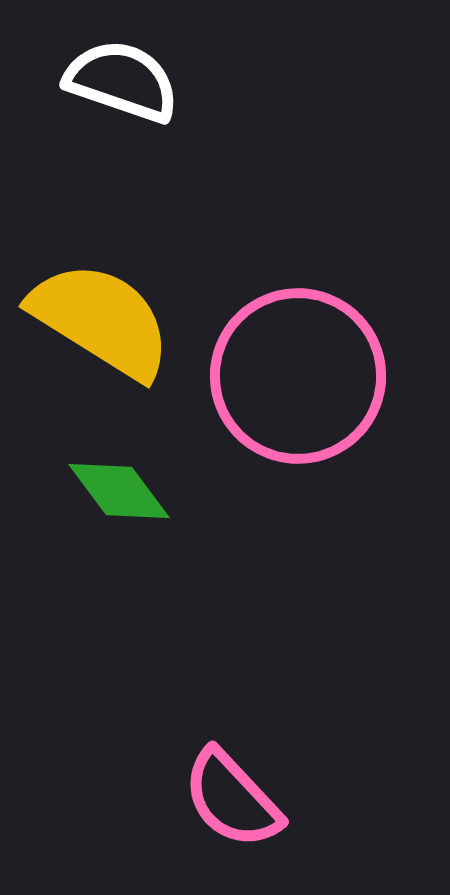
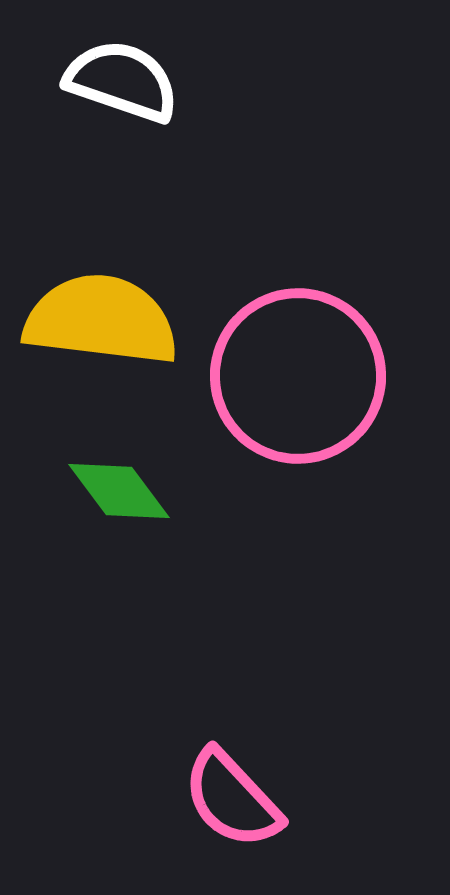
yellow semicircle: rotated 25 degrees counterclockwise
